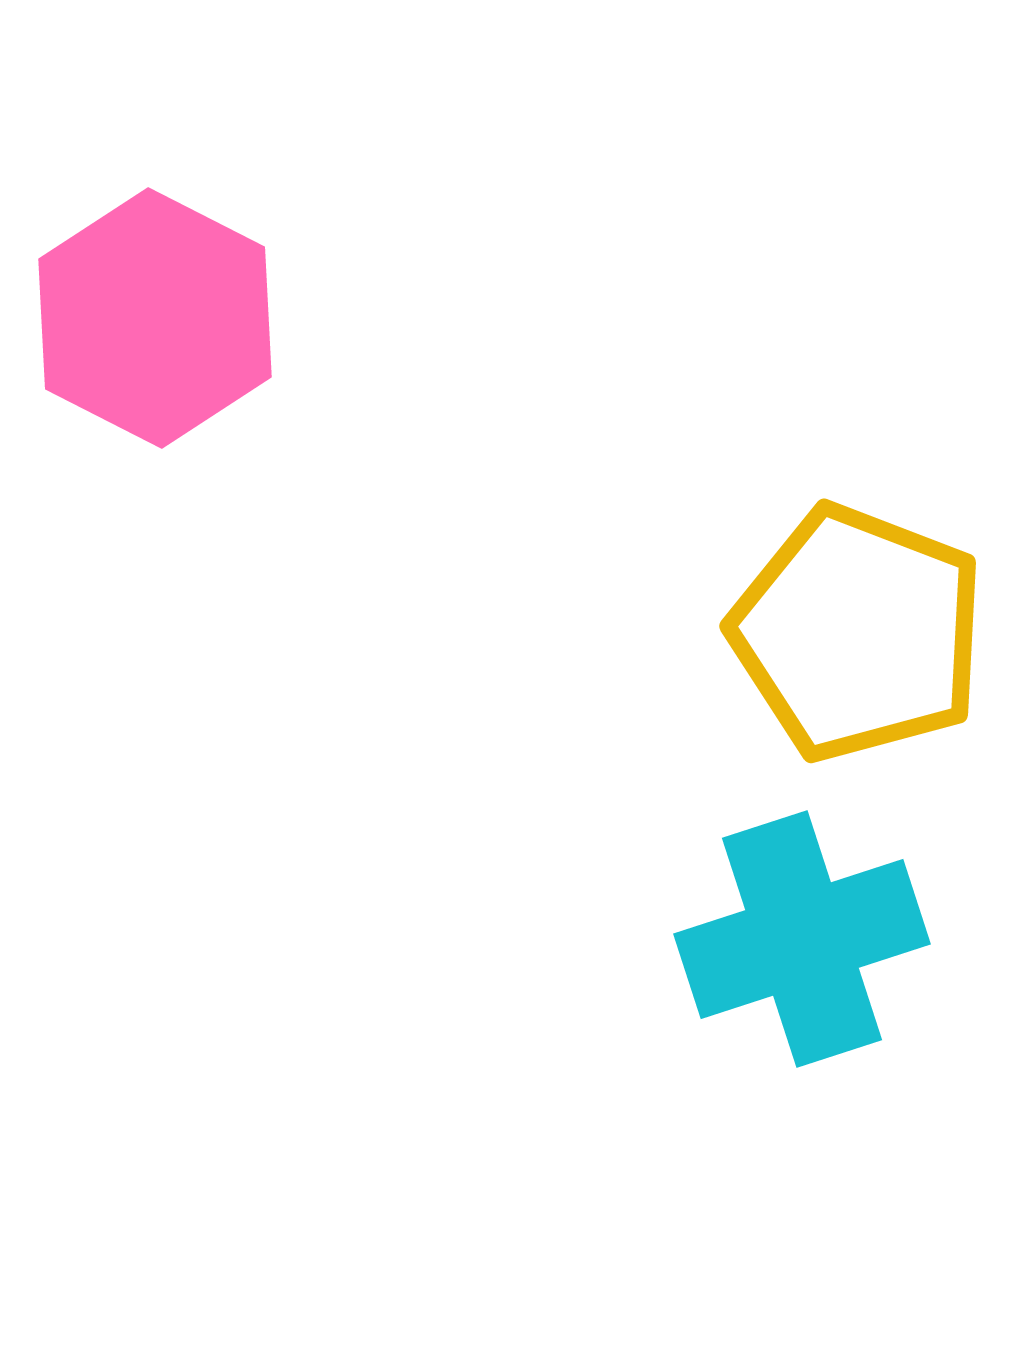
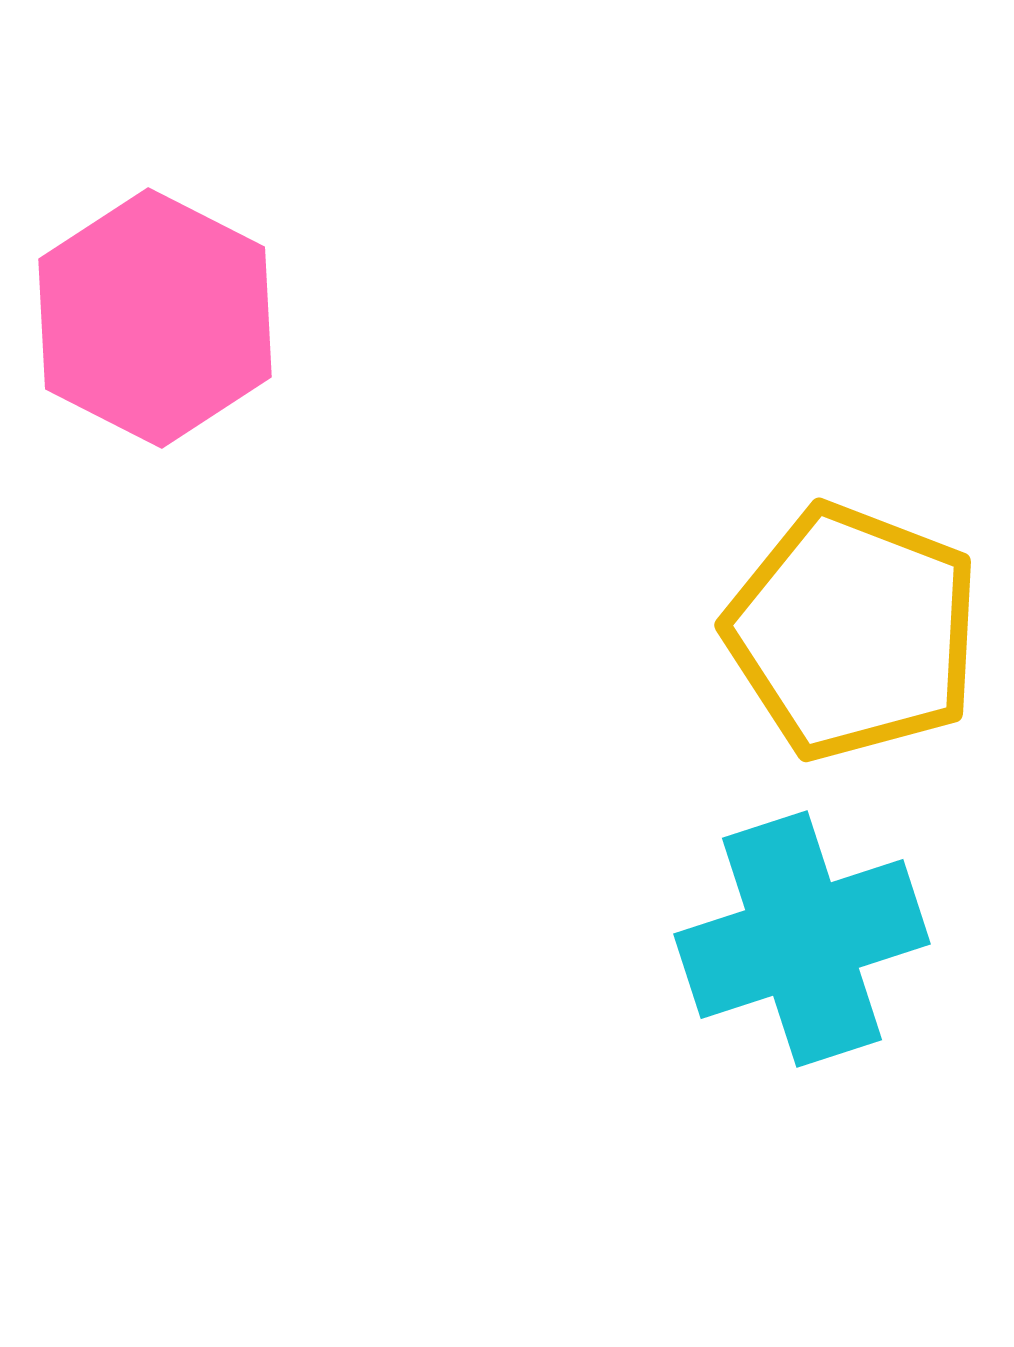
yellow pentagon: moved 5 px left, 1 px up
